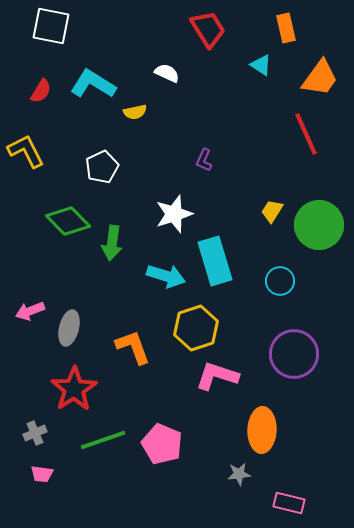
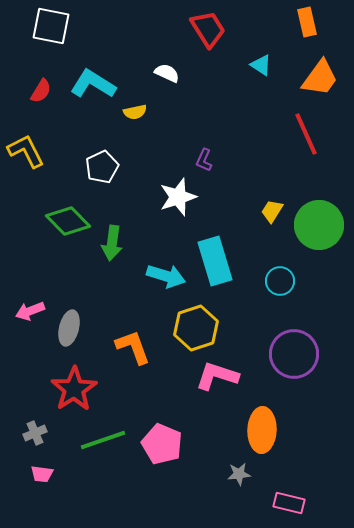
orange rectangle: moved 21 px right, 6 px up
white star: moved 4 px right, 17 px up
